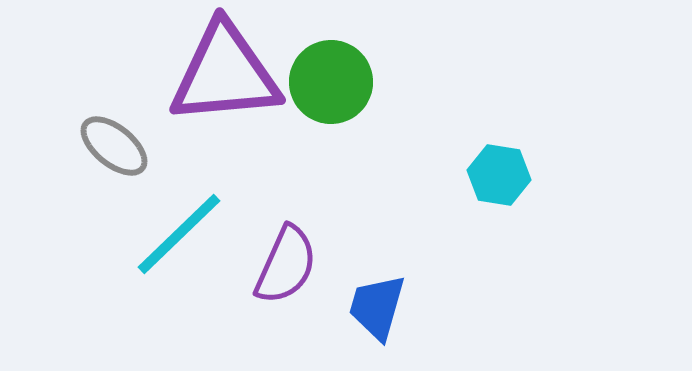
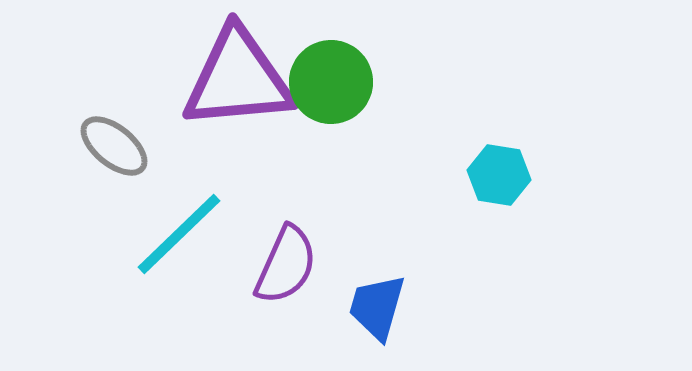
purple triangle: moved 13 px right, 5 px down
